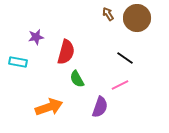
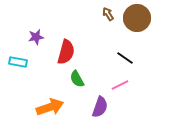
orange arrow: moved 1 px right
